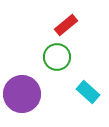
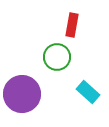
red rectangle: moved 6 px right; rotated 40 degrees counterclockwise
